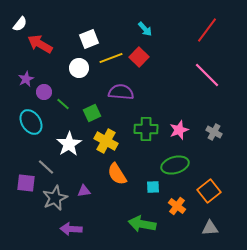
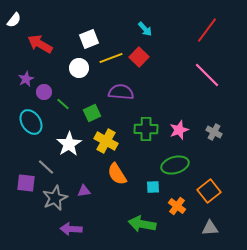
white semicircle: moved 6 px left, 4 px up
